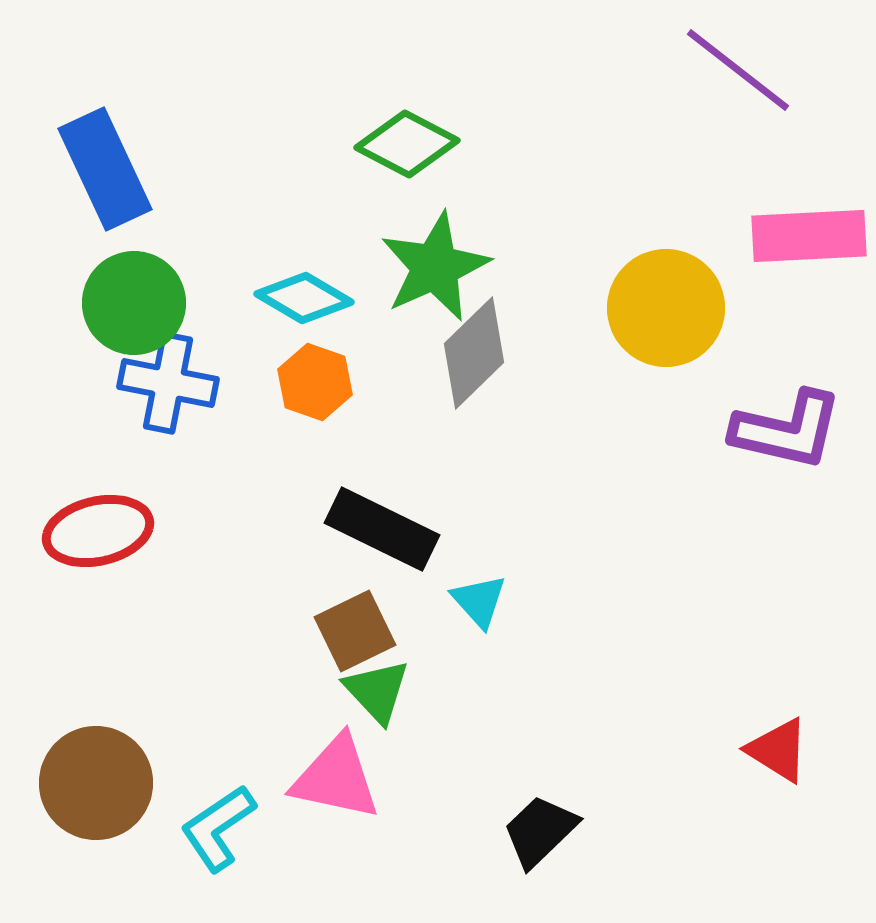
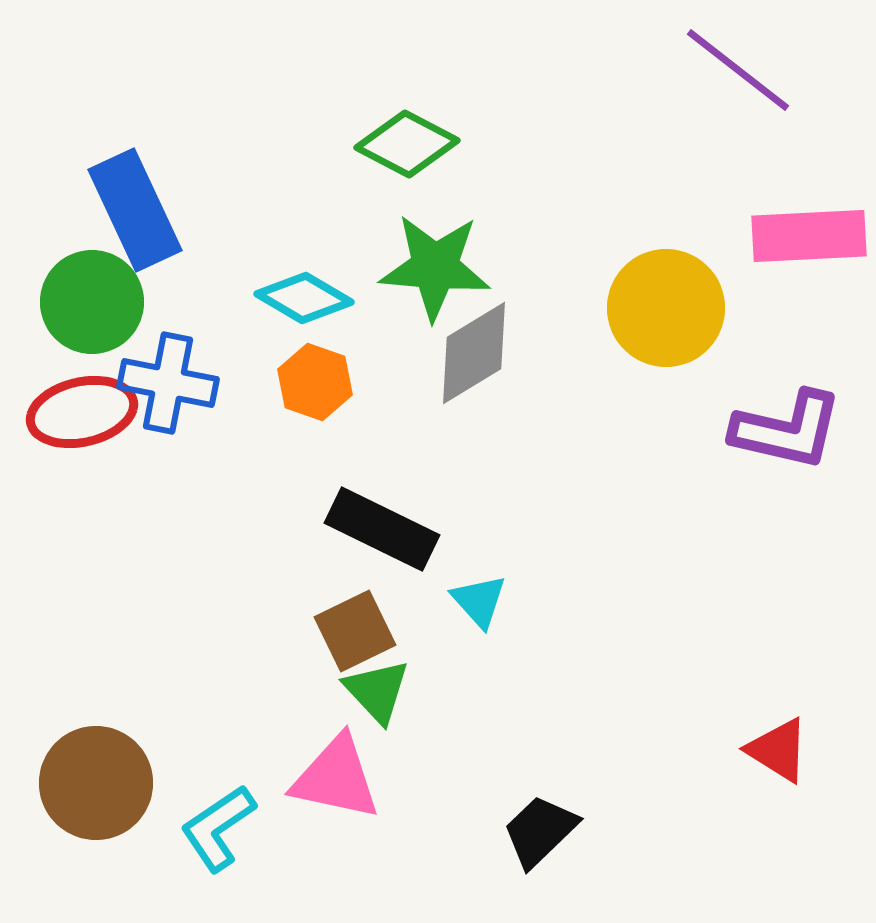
blue rectangle: moved 30 px right, 41 px down
green star: rotated 29 degrees clockwise
green circle: moved 42 px left, 1 px up
gray diamond: rotated 13 degrees clockwise
red ellipse: moved 16 px left, 119 px up
